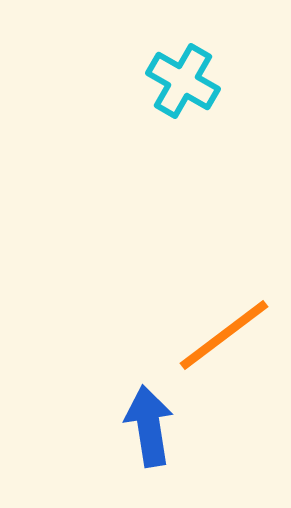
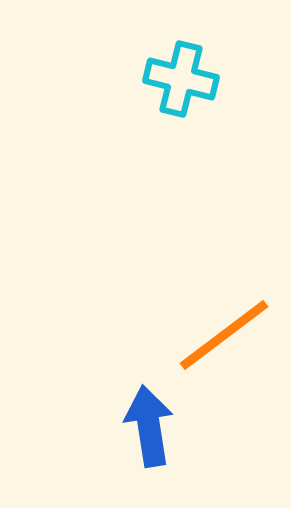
cyan cross: moved 2 px left, 2 px up; rotated 16 degrees counterclockwise
